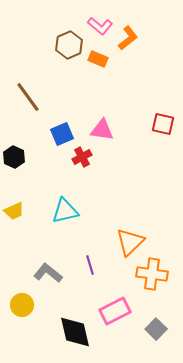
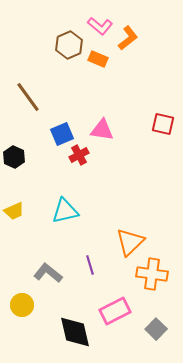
red cross: moved 3 px left, 2 px up
